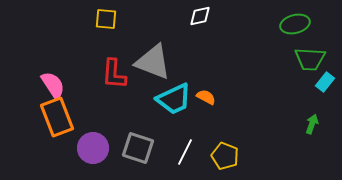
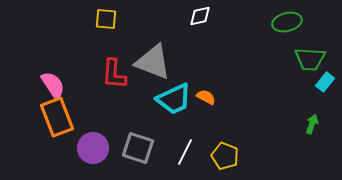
green ellipse: moved 8 px left, 2 px up
